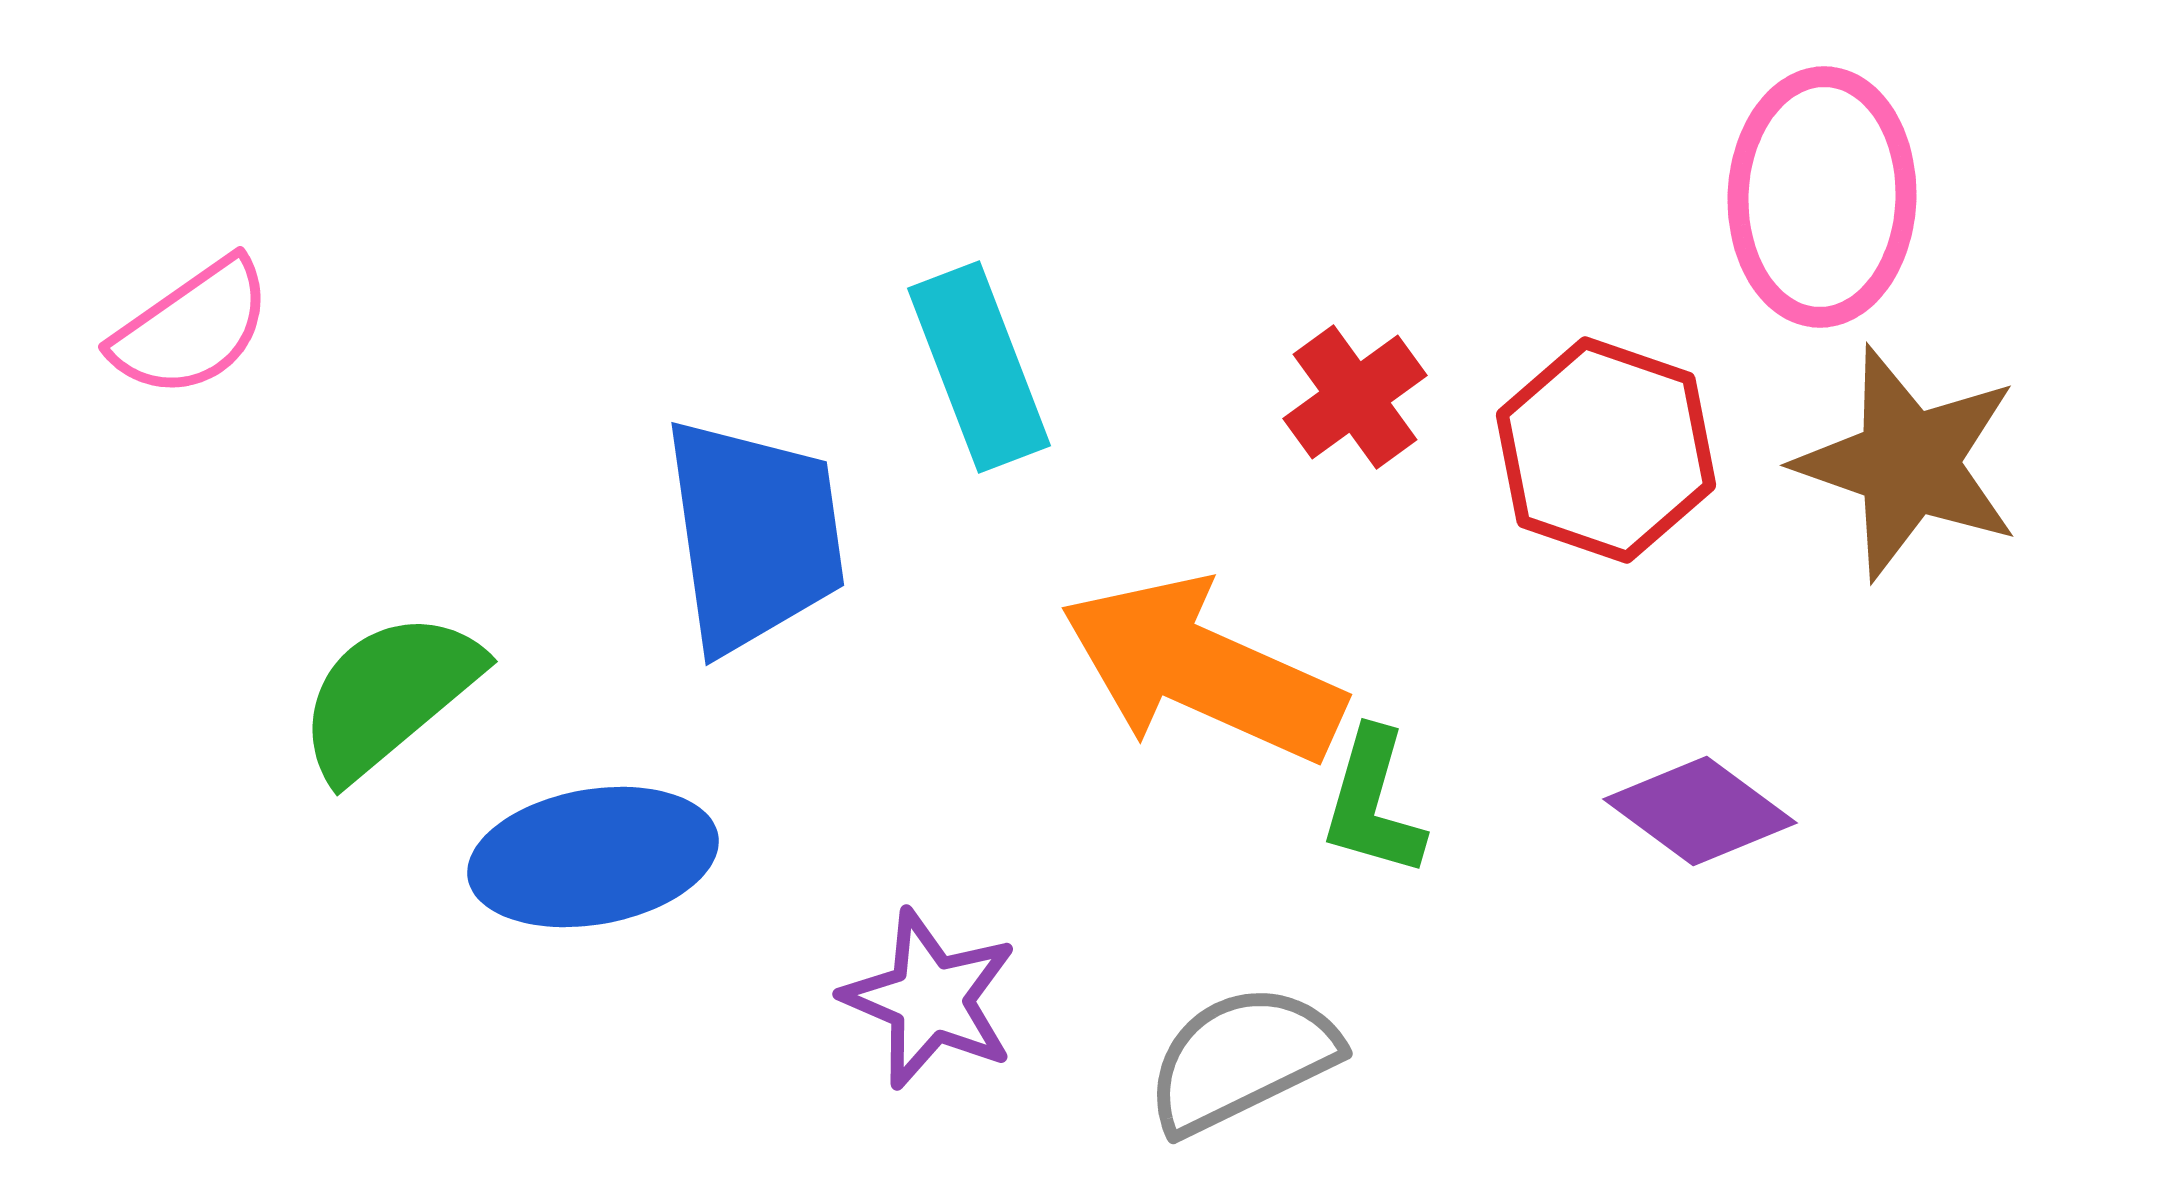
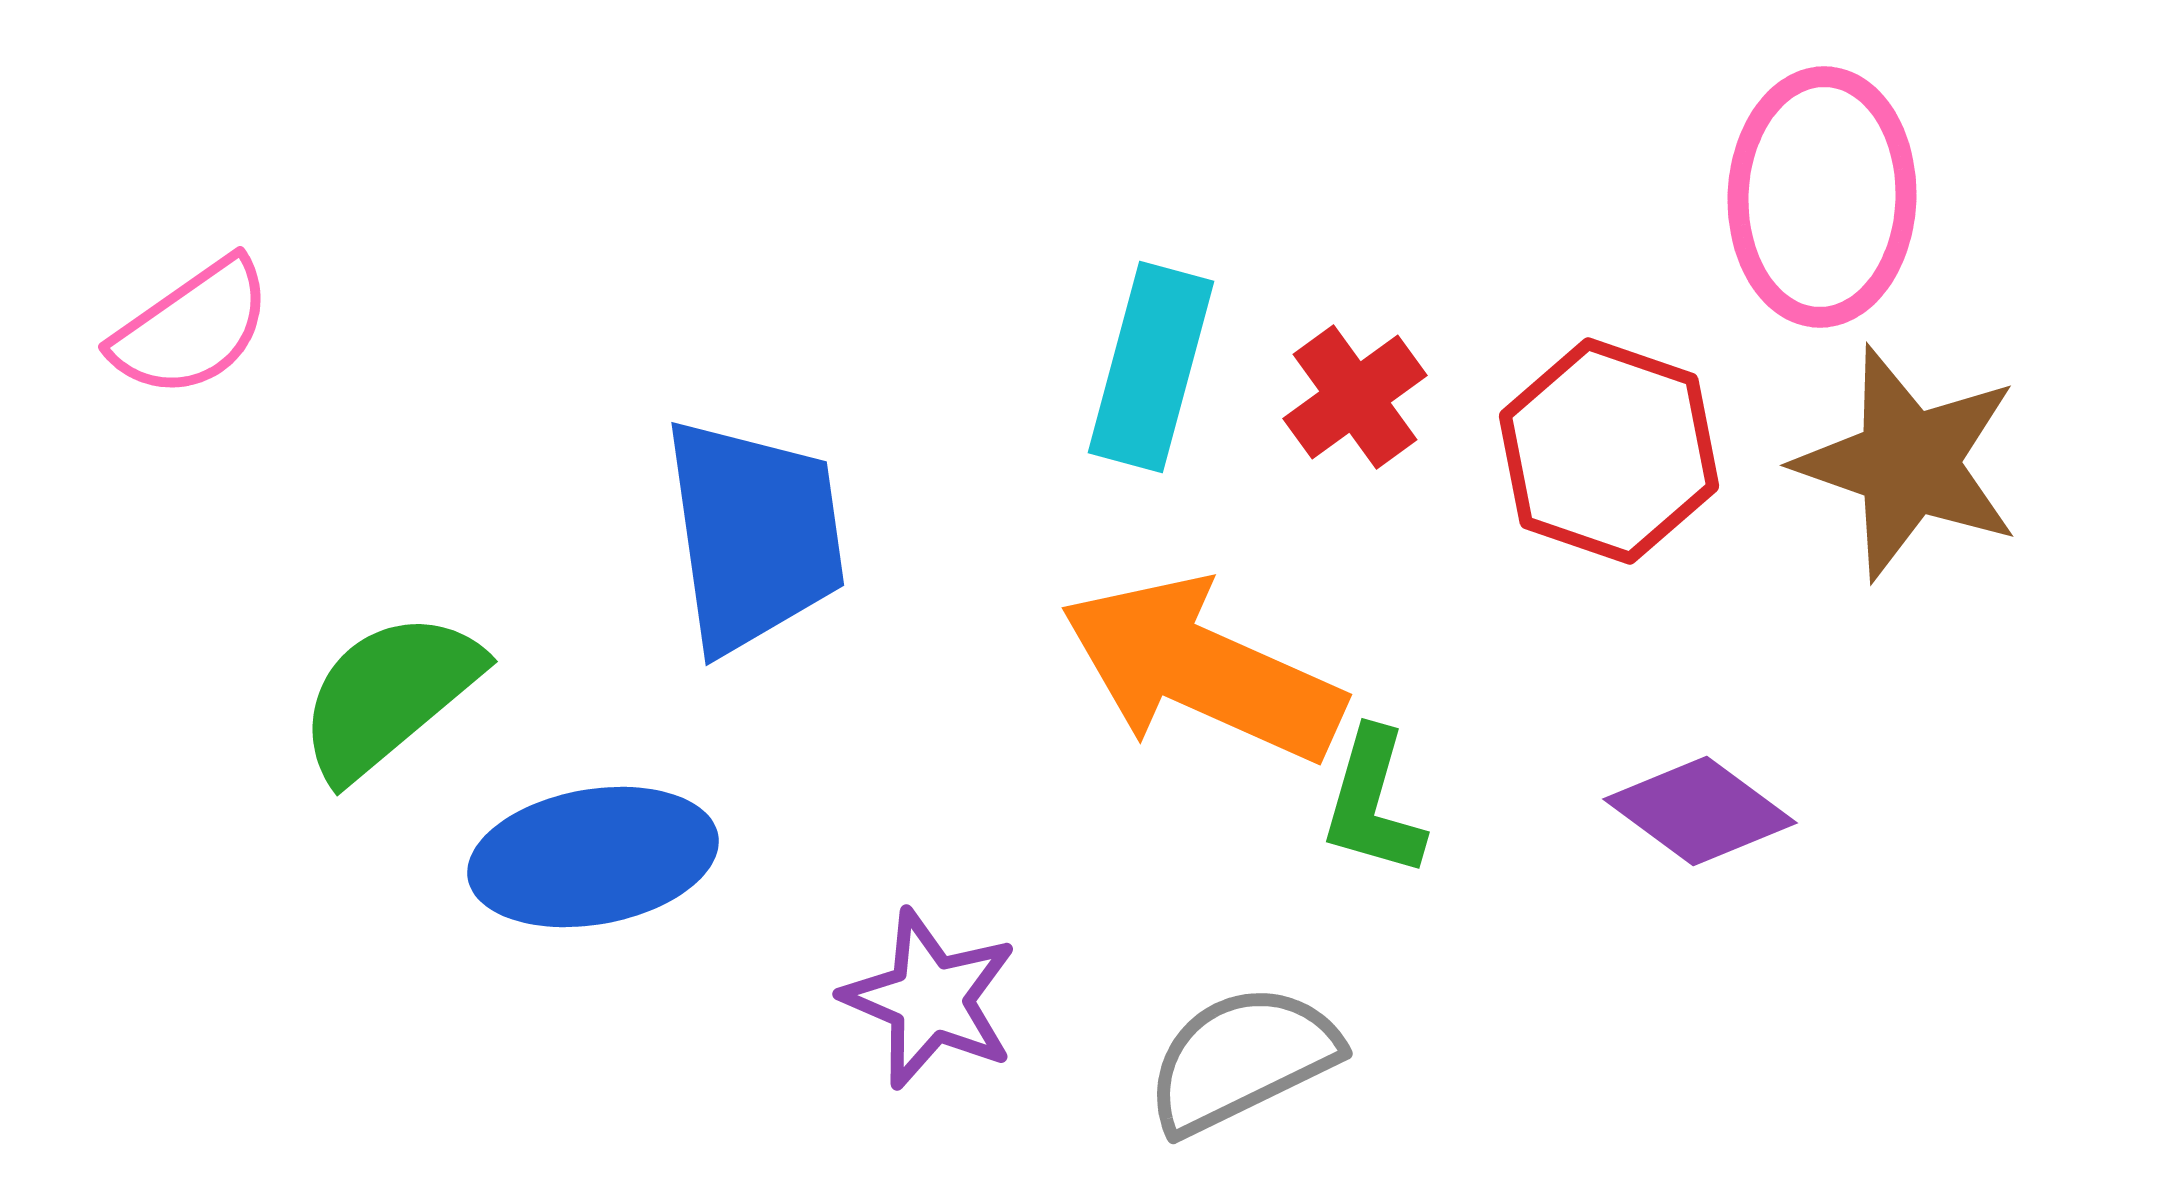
cyan rectangle: moved 172 px right; rotated 36 degrees clockwise
red hexagon: moved 3 px right, 1 px down
